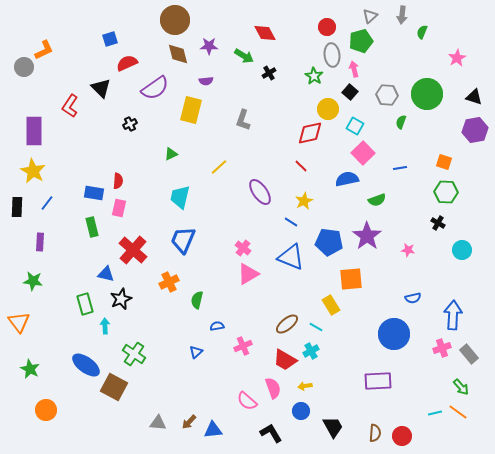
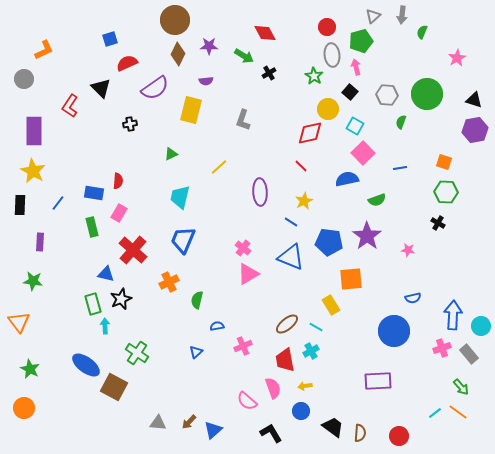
gray triangle at (370, 16): moved 3 px right
brown diamond at (178, 54): rotated 40 degrees clockwise
gray circle at (24, 67): moved 12 px down
pink arrow at (354, 69): moved 2 px right, 2 px up
black triangle at (474, 97): moved 3 px down
black cross at (130, 124): rotated 16 degrees clockwise
purple ellipse at (260, 192): rotated 32 degrees clockwise
blue line at (47, 203): moved 11 px right
black rectangle at (17, 207): moved 3 px right, 2 px up
pink rectangle at (119, 208): moved 5 px down; rotated 18 degrees clockwise
cyan circle at (462, 250): moved 19 px right, 76 px down
green rectangle at (85, 304): moved 8 px right
blue circle at (394, 334): moved 3 px up
green cross at (134, 354): moved 3 px right, 1 px up
red trapezoid at (285, 360): rotated 50 degrees clockwise
orange circle at (46, 410): moved 22 px left, 2 px up
cyan line at (435, 413): rotated 24 degrees counterclockwise
black trapezoid at (333, 427): rotated 25 degrees counterclockwise
blue triangle at (213, 430): rotated 36 degrees counterclockwise
brown semicircle at (375, 433): moved 15 px left
red circle at (402, 436): moved 3 px left
